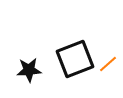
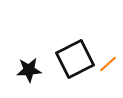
black square: rotated 6 degrees counterclockwise
